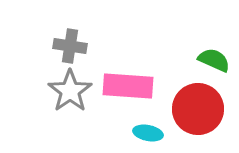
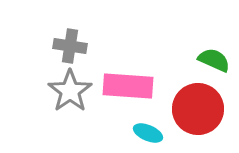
cyan ellipse: rotated 12 degrees clockwise
